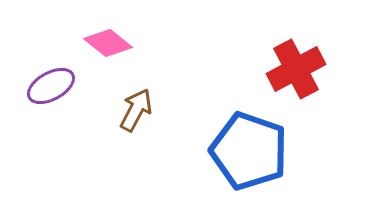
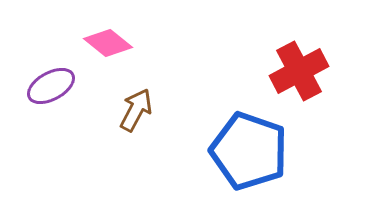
red cross: moved 3 px right, 2 px down
